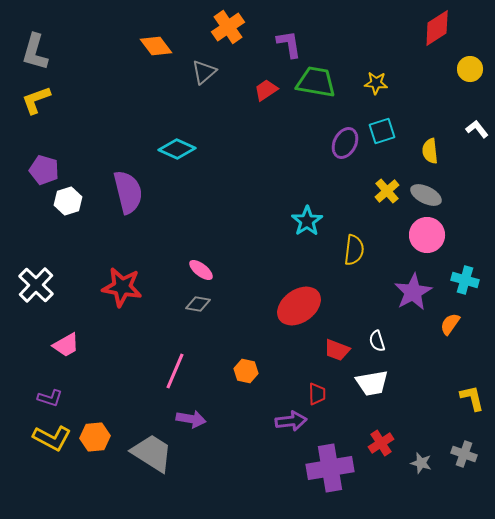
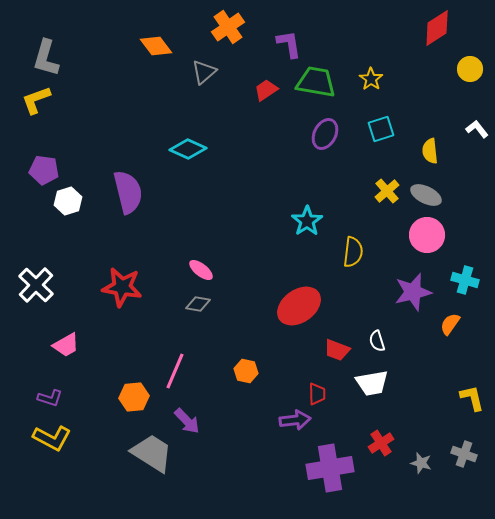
gray L-shape at (35, 52): moved 11 px right, 6 px down
yellow star at (376, 83): moved 5 px left, 4 px up; rotated 30 degrees clockwise
cyan square at (382, 131): moved 1 px left, 2 px up
purple ellipse at (345, 143): moved 20 px left, 9 px up
cyan diamond at (177, 149): moved 11 px right
purple pentagon at (44, 170): rotated 8 degrees counterclockwise
yellow semicircle at (354, 250): moved 1 px left, 2 px down
purple star at (413, 292): rotated 15 degrees clockwise
purple arrow at (191, 419): moved 4 px left, 2 px down; rotated 36 degrees clockwise
purple arrow at (291, 421): moved 4 px right, 1 px up
orange hexagon at (95, 437): moved 39 px right, 40 px up
